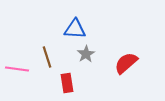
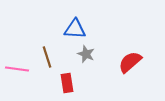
gray star: rotated 18 degrees counterclockwise
red semicircle: moved 4 px right, 1 px up
